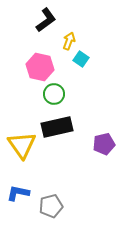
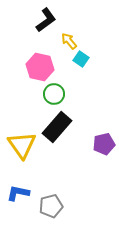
yellow arrow: rotated 60 degrees counterclockwise
black rectangle: rotated 36 degrees counterclockwise
